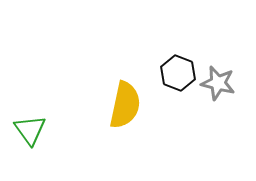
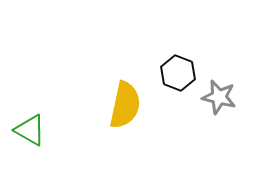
gray star: moved 1 px right, 14 px down
green triangle: rotated 24 degrees counterclockwise
